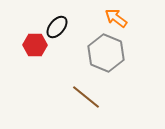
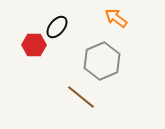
red hexagon: moved 1 px left
gray hexagon: moved 4 px left, 8 px down; rotated 15 degrees clockwise
brown line: moved 5 px left
